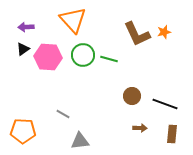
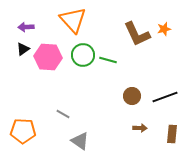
orange star: moved 3 px up
green line: moved 1 px left, 1 px down
black line: moved 7 px up; rotated 40 degrees counterclockwise
gray triangle: rotated 42 degrees clockwise
